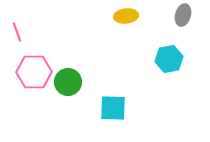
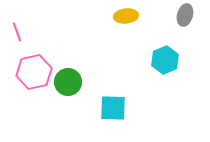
gray ellipse: moved 2 px right
cyan hexagon: moved 4 px left, 1 px down; rotated 12 degrees counterclockwise
pink hexagon: rotated 12 degrees counterclockwise
